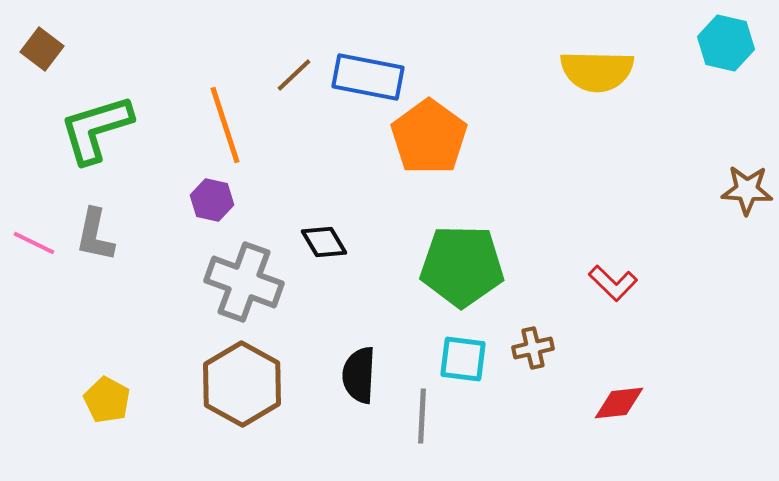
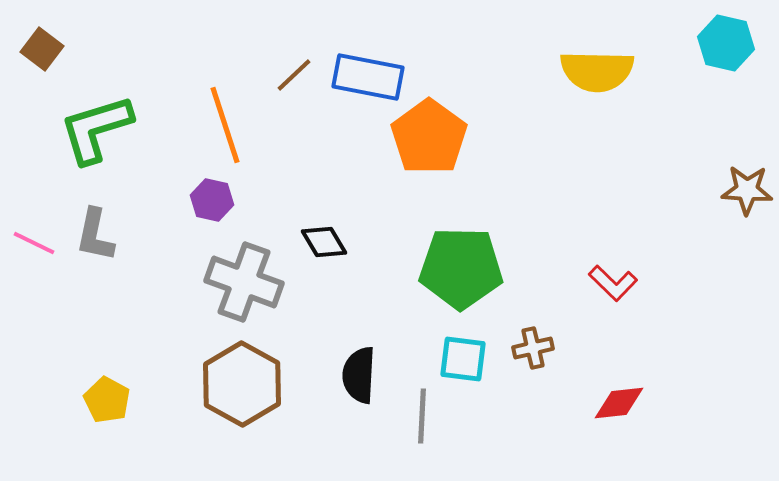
green pentagon: moved 1 px left, 2 px down
